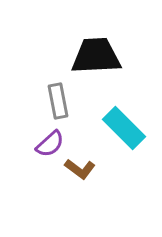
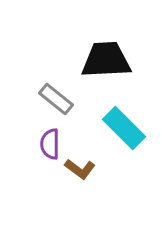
black trapezoid: moved 10 px right, 4 px down
gray rectangle: moved 2 px left, 2 px up; rotated 40 degrees counterclockwise
purple semicircle: rotated 132 degrees clockwise
